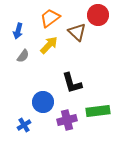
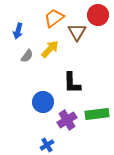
orange trapezoid: moved 4 px right
brown triangle: rotated 18 degrees clockwise
yellow arrow: moved 1 px right, 4 px down
gray semicircle: moved 4 px right
black L-shape: rotated 15 degrees clockwise
green rectangle: moved 1 px left, 3 px down
purple cross: rotated 18 degrees counterclockwise
blue cross: moved 23 px right, 20 px down
